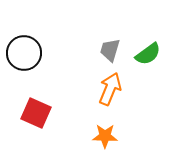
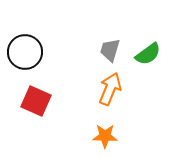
black circle: moved 1 px right, 1 px up
red square: moved 12 px up
